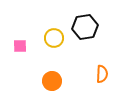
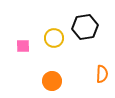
pink square: moved 3 px right
